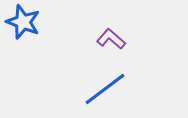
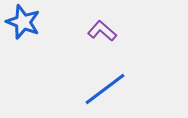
purple L-shape: moved 9 px left, 8 px up
